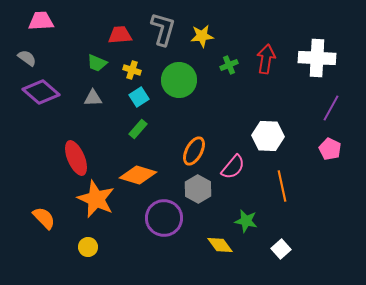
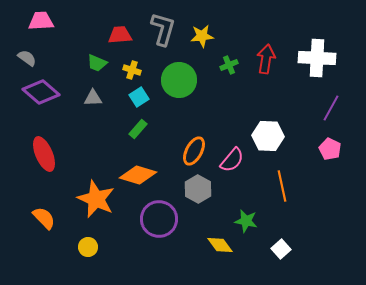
red ellipse: moved 32 px left, 4 px up
pink semicircle: moved 1 px left, 7 px up
purple circle: moved 5 px left, 1 px down
